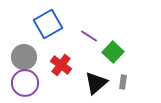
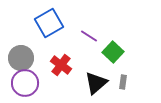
blue square: moved 1 px right, 1 px up
gray circle: moved 3 px left, 1 px down
